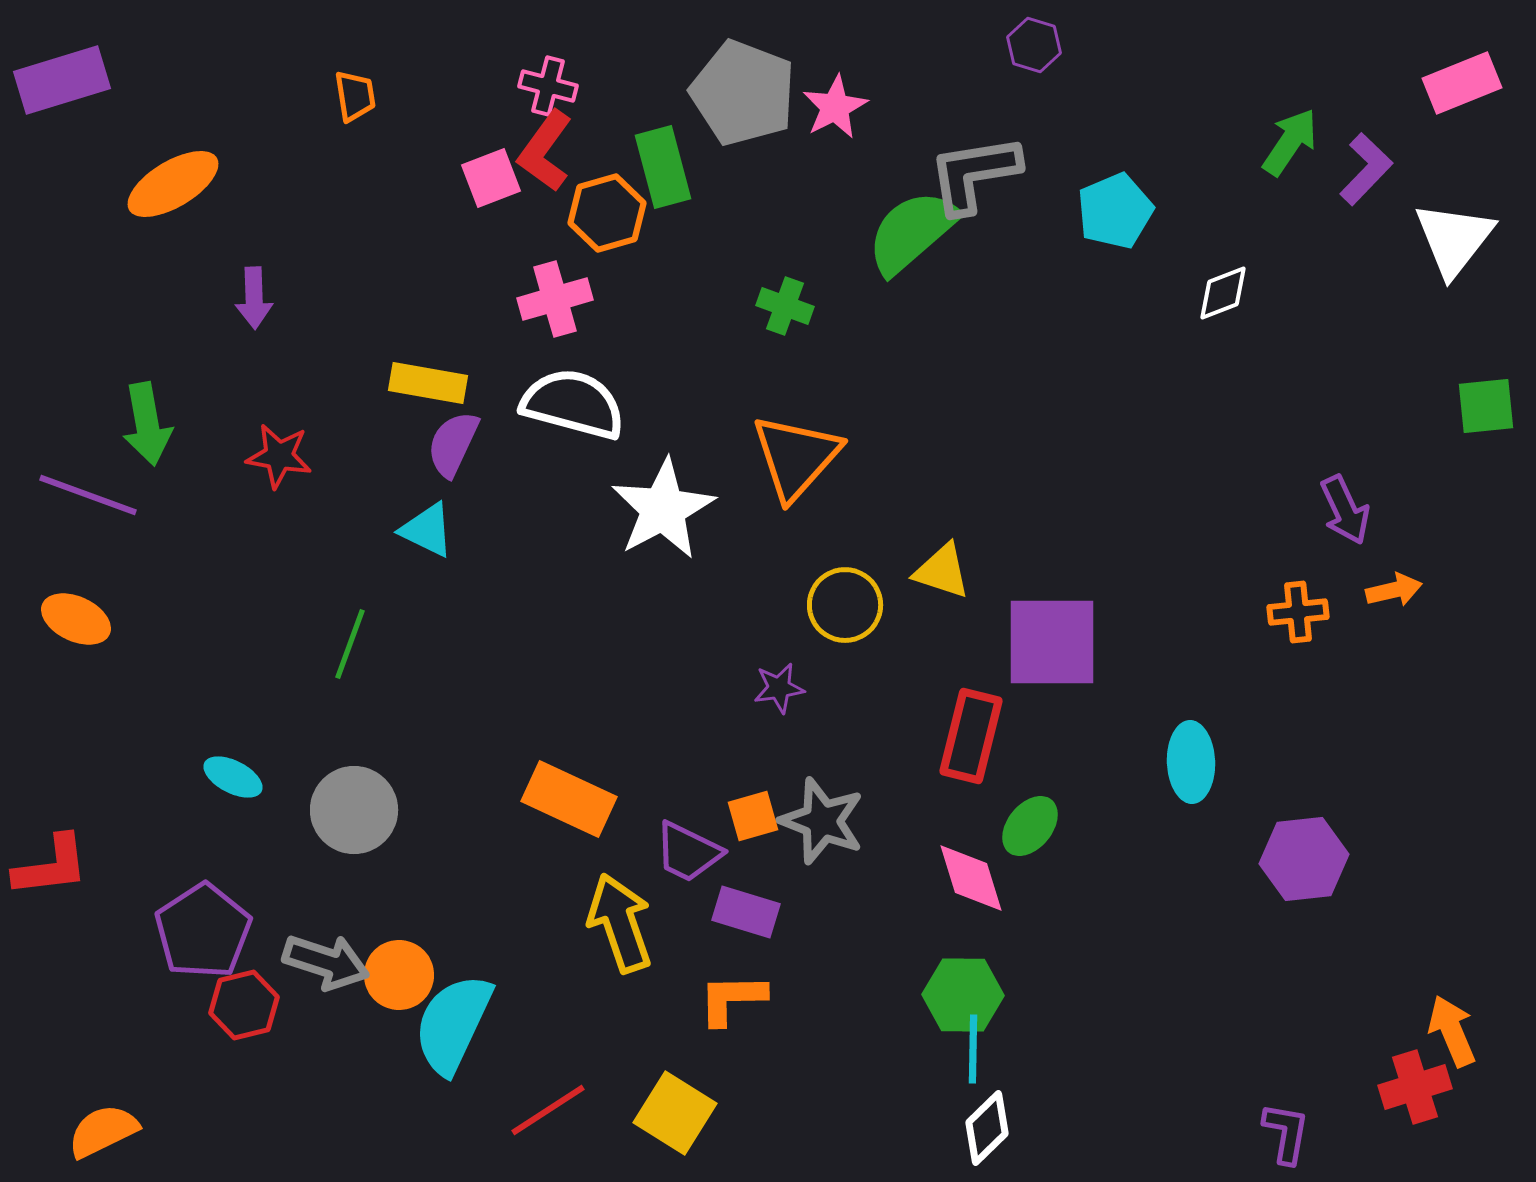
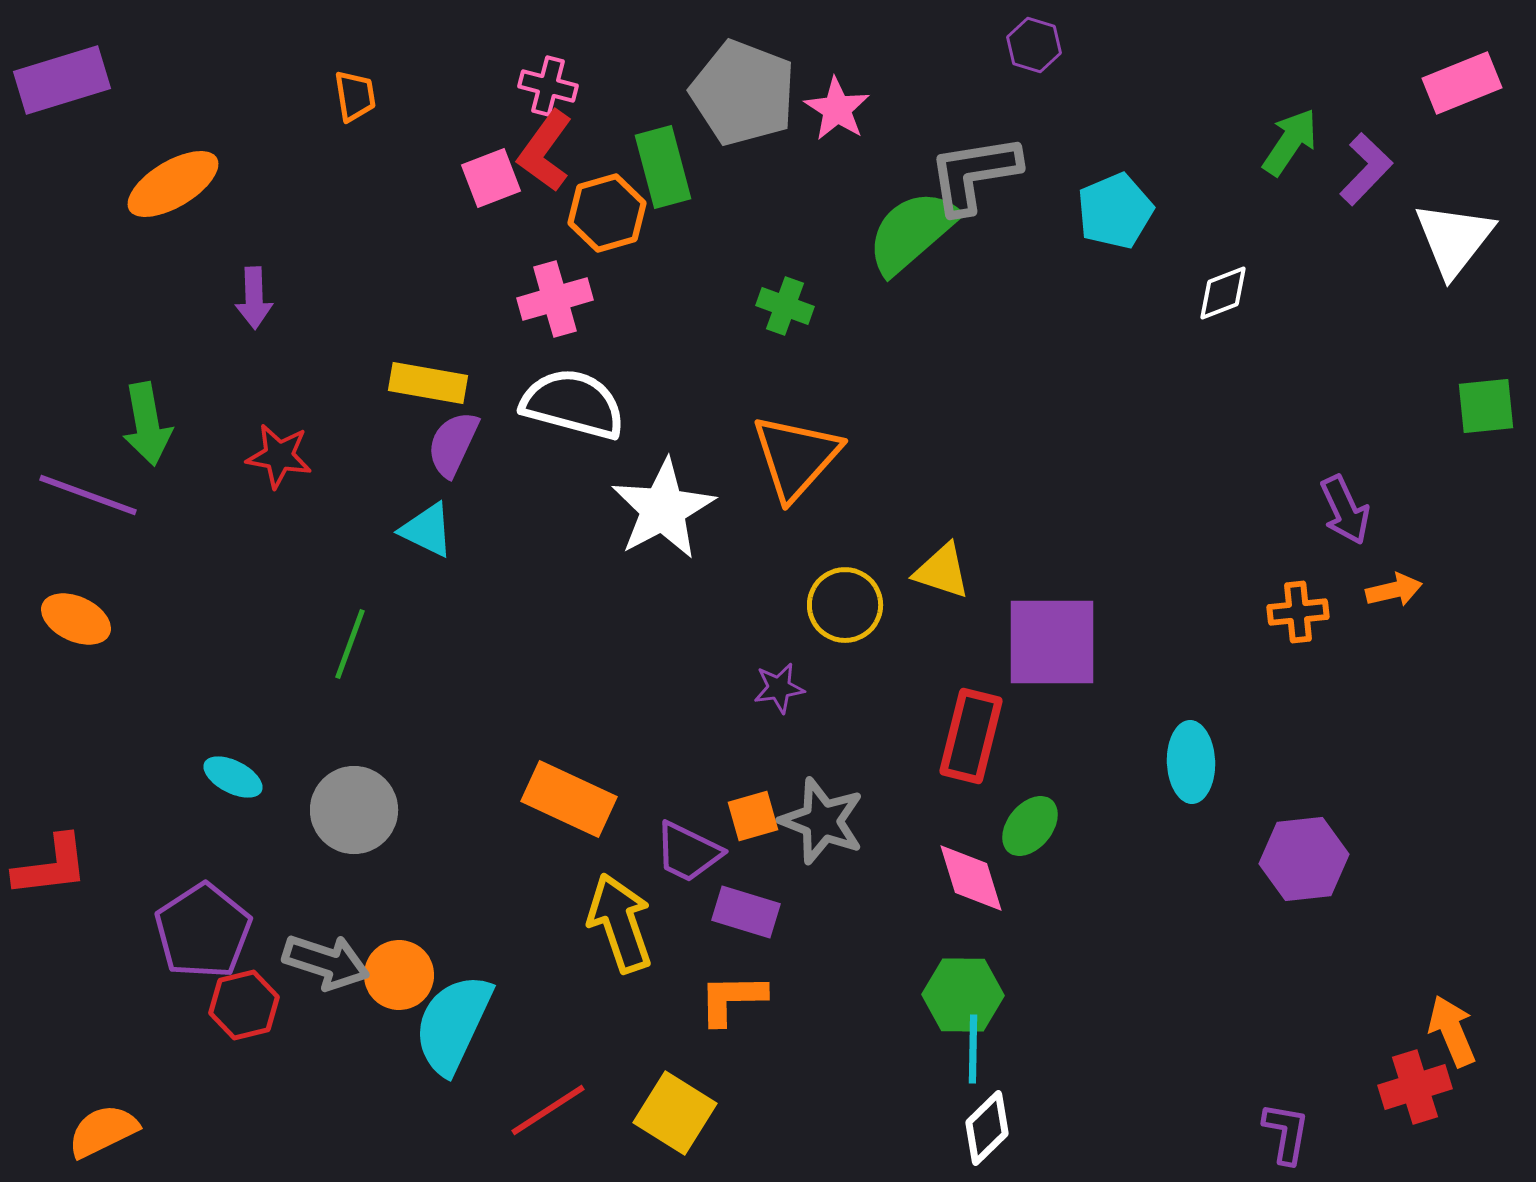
pink star at (835, 107): moved 2 px right, 2 px down; rotated 12 degrees counterclockwise
